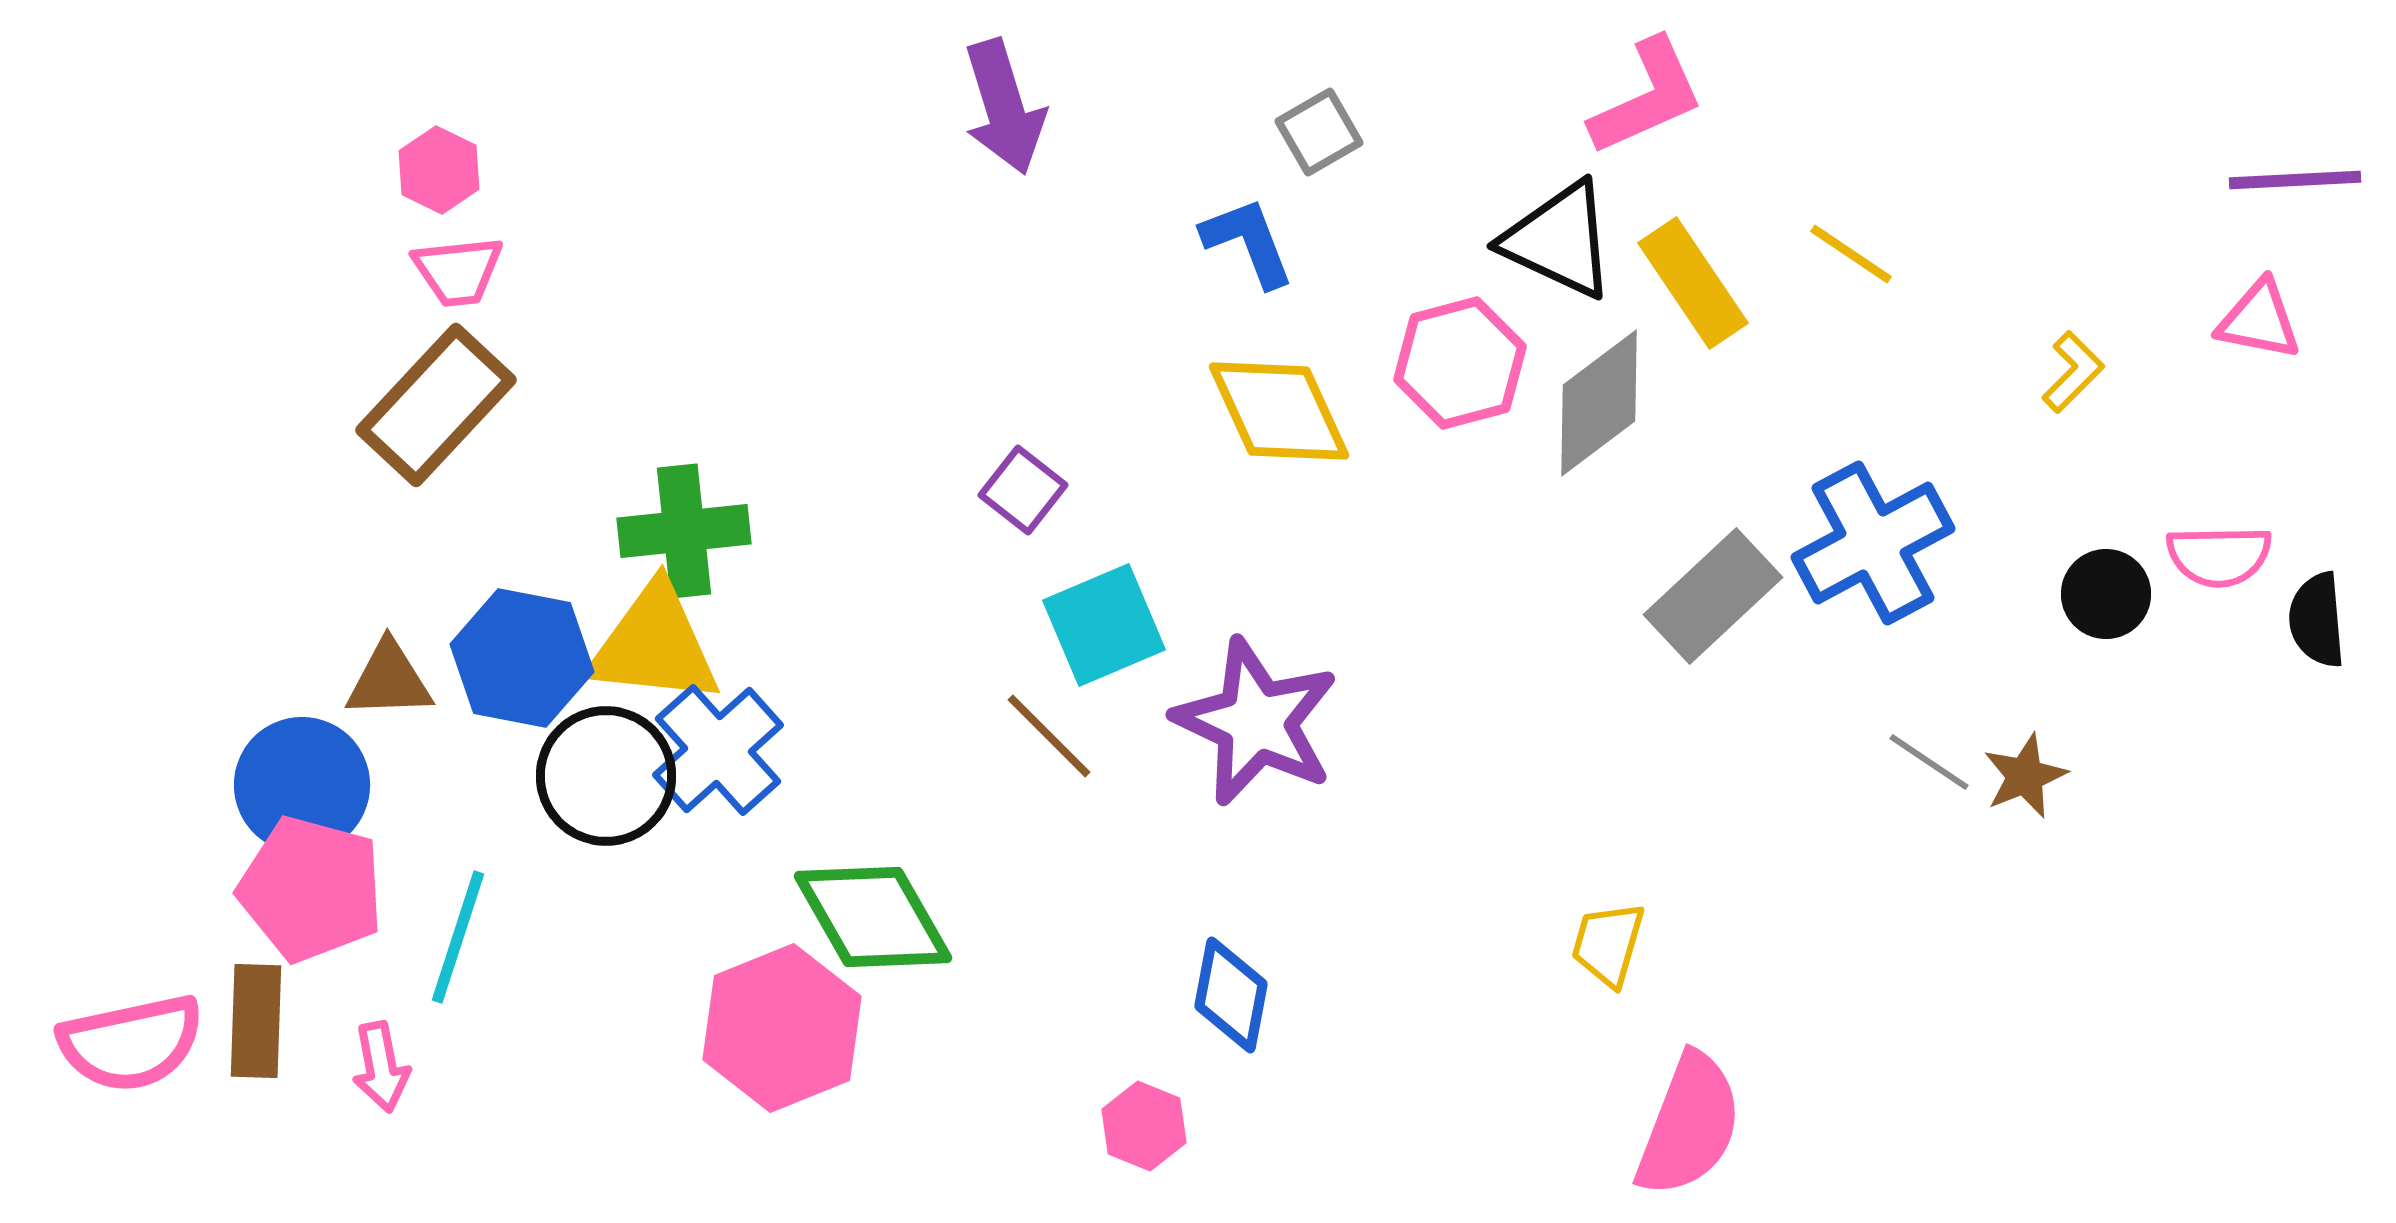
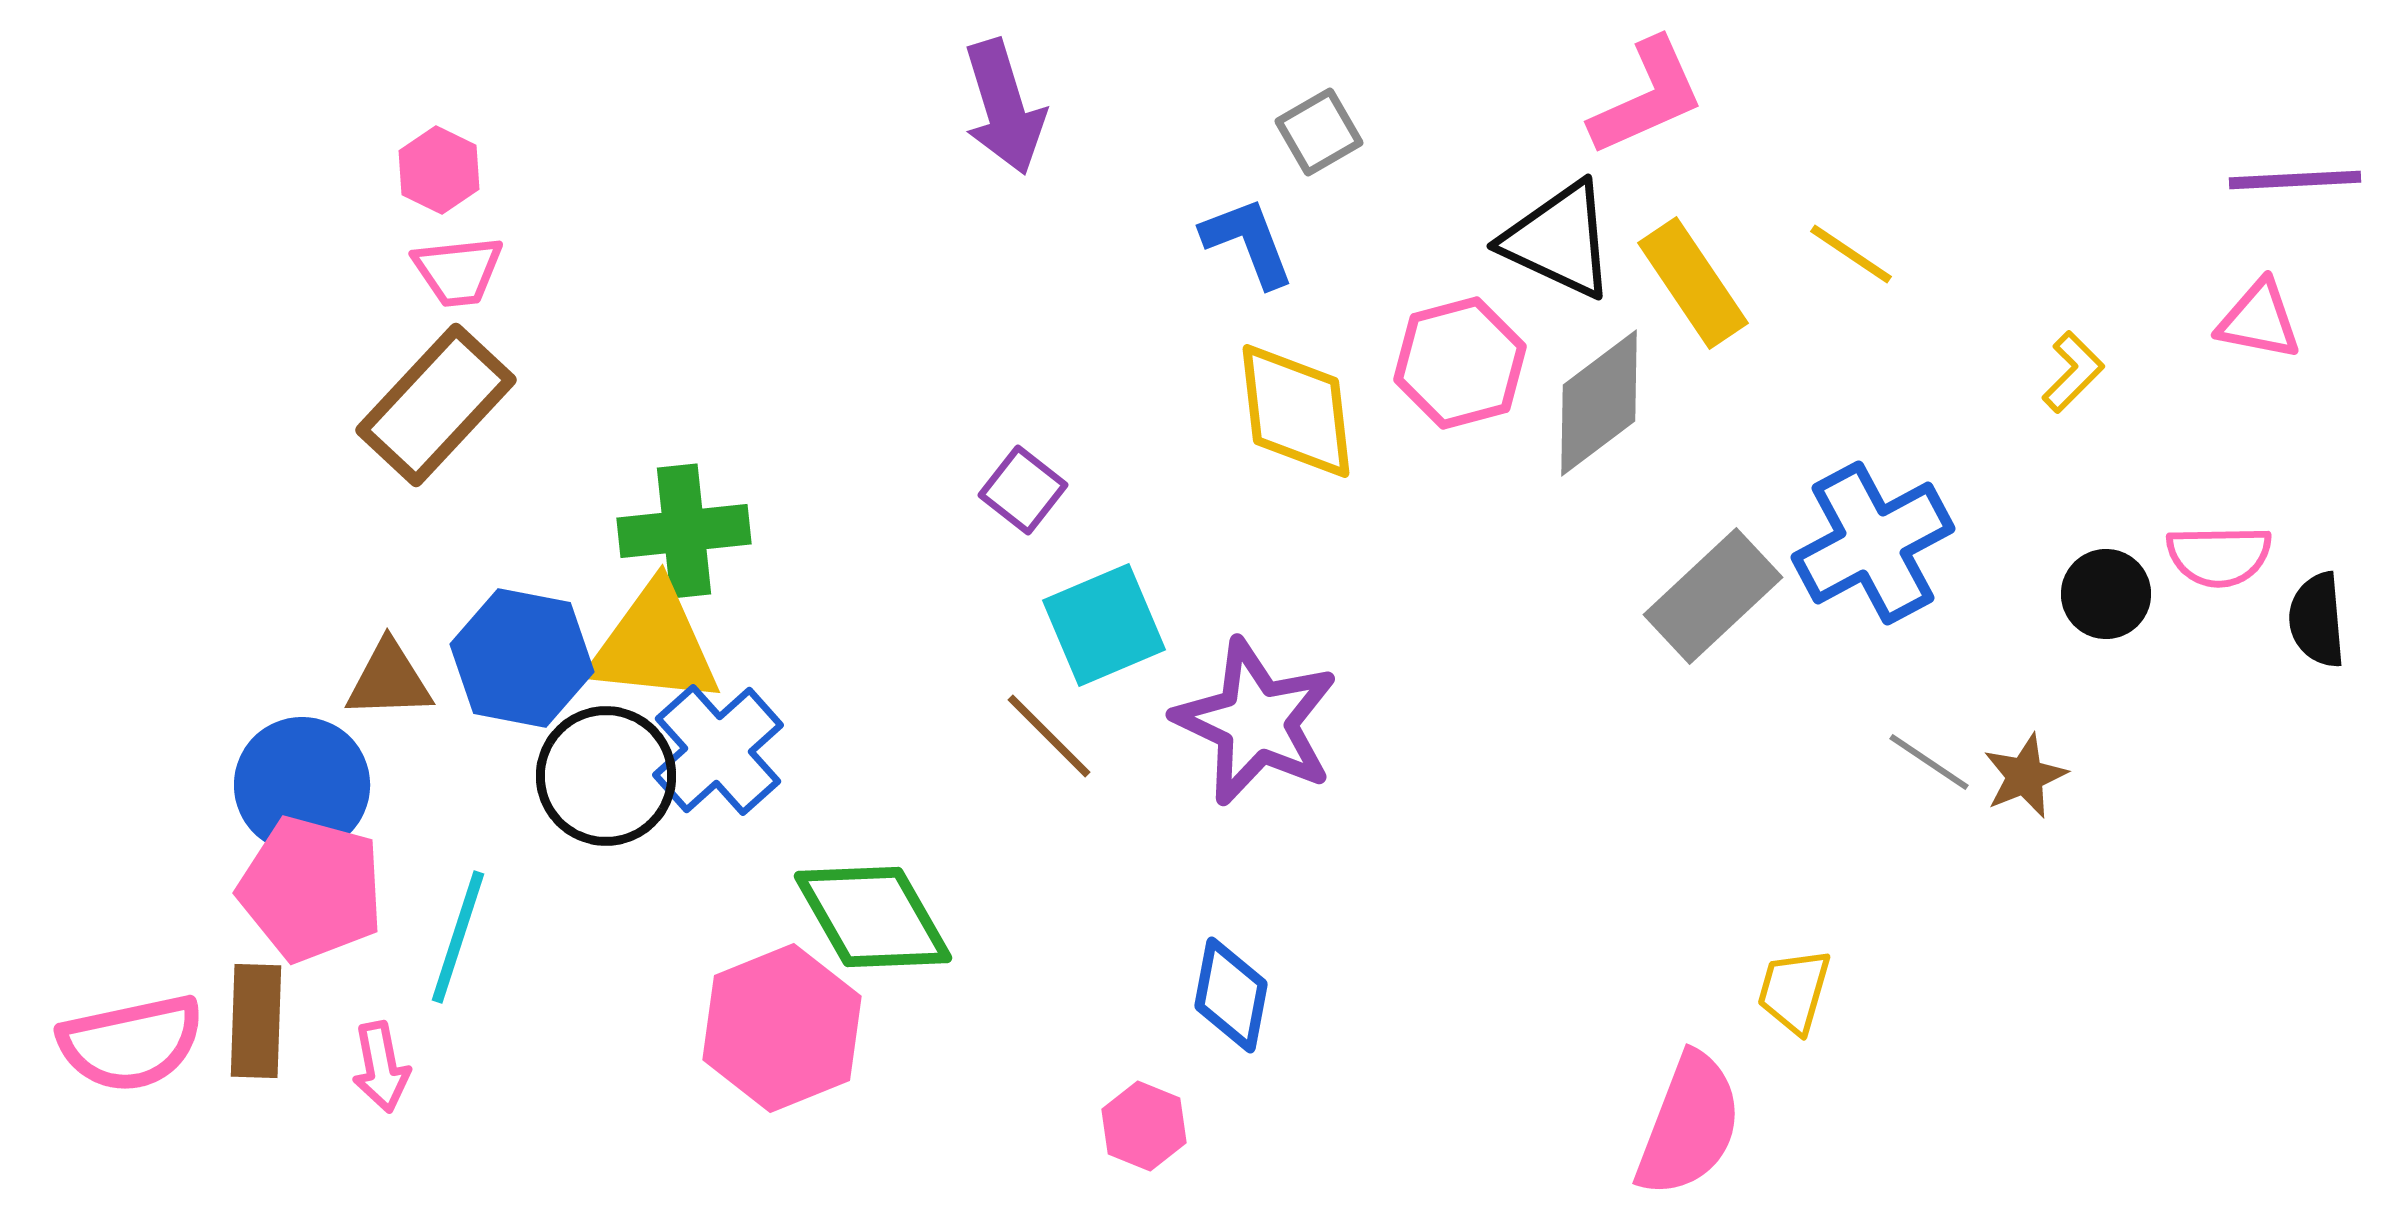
yellow diamond at (1279, 411): moved 17 px right; rotated 18 degrees clockwise
yellow trapezoid at (1608, 944): moved 186 px right, 47 px down
